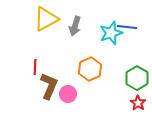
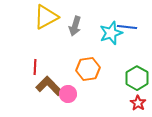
yellow triangle: moved 2 px up
orange hexagon: moved 2 px left; rotated 15 degrees clockwise
brown L-shape: rotated 68 degrees counterclockwise
